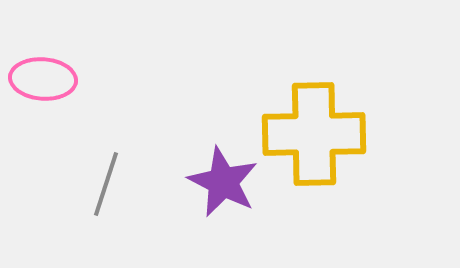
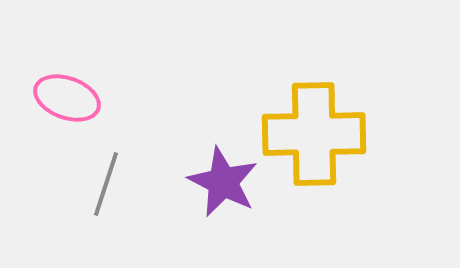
pink ellipse: moved 24 px right, 19 px down; rotated 16 degrees clockwise
